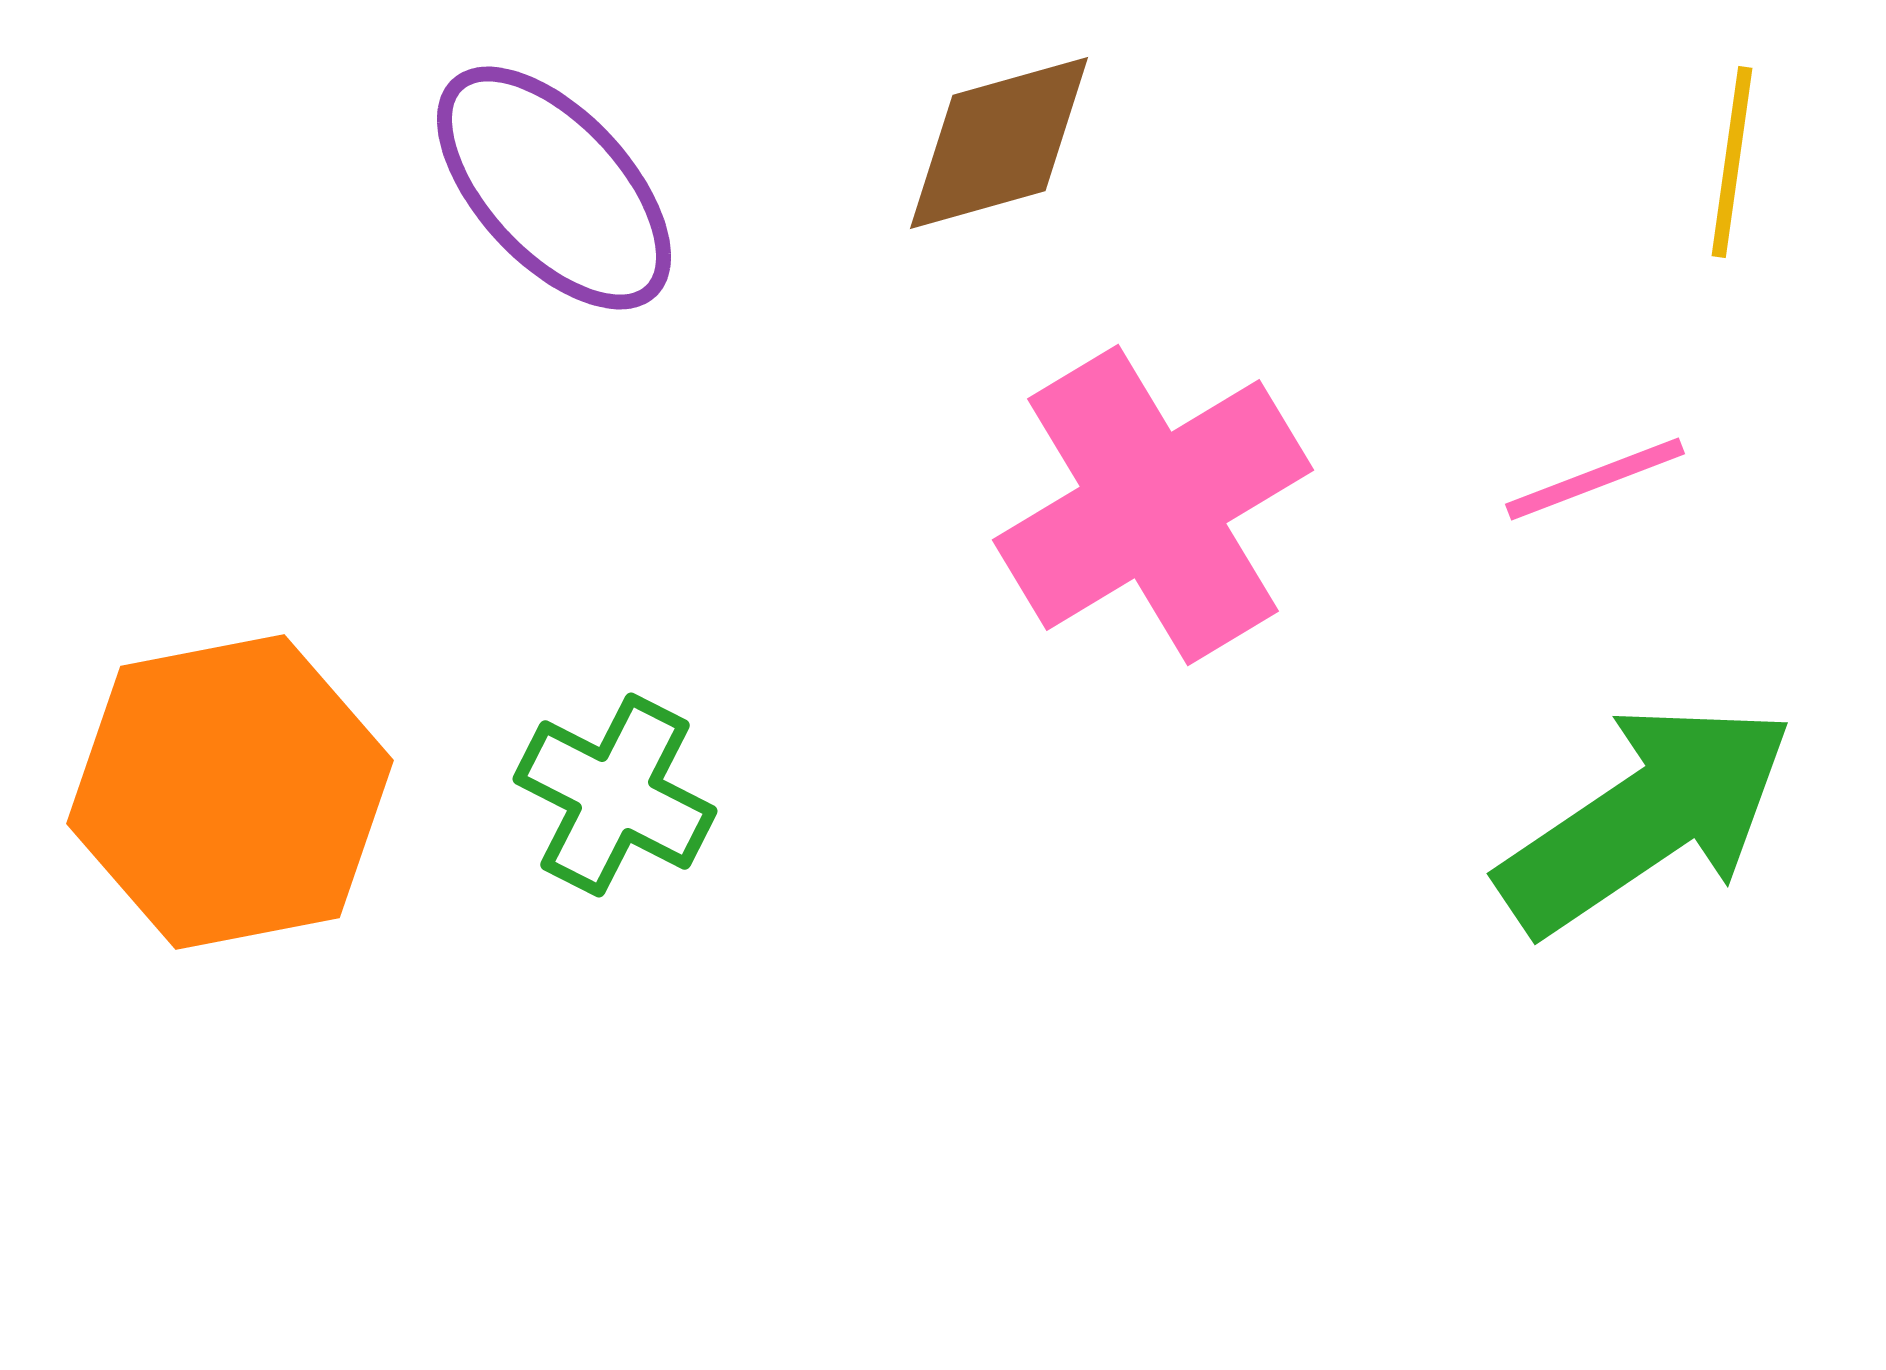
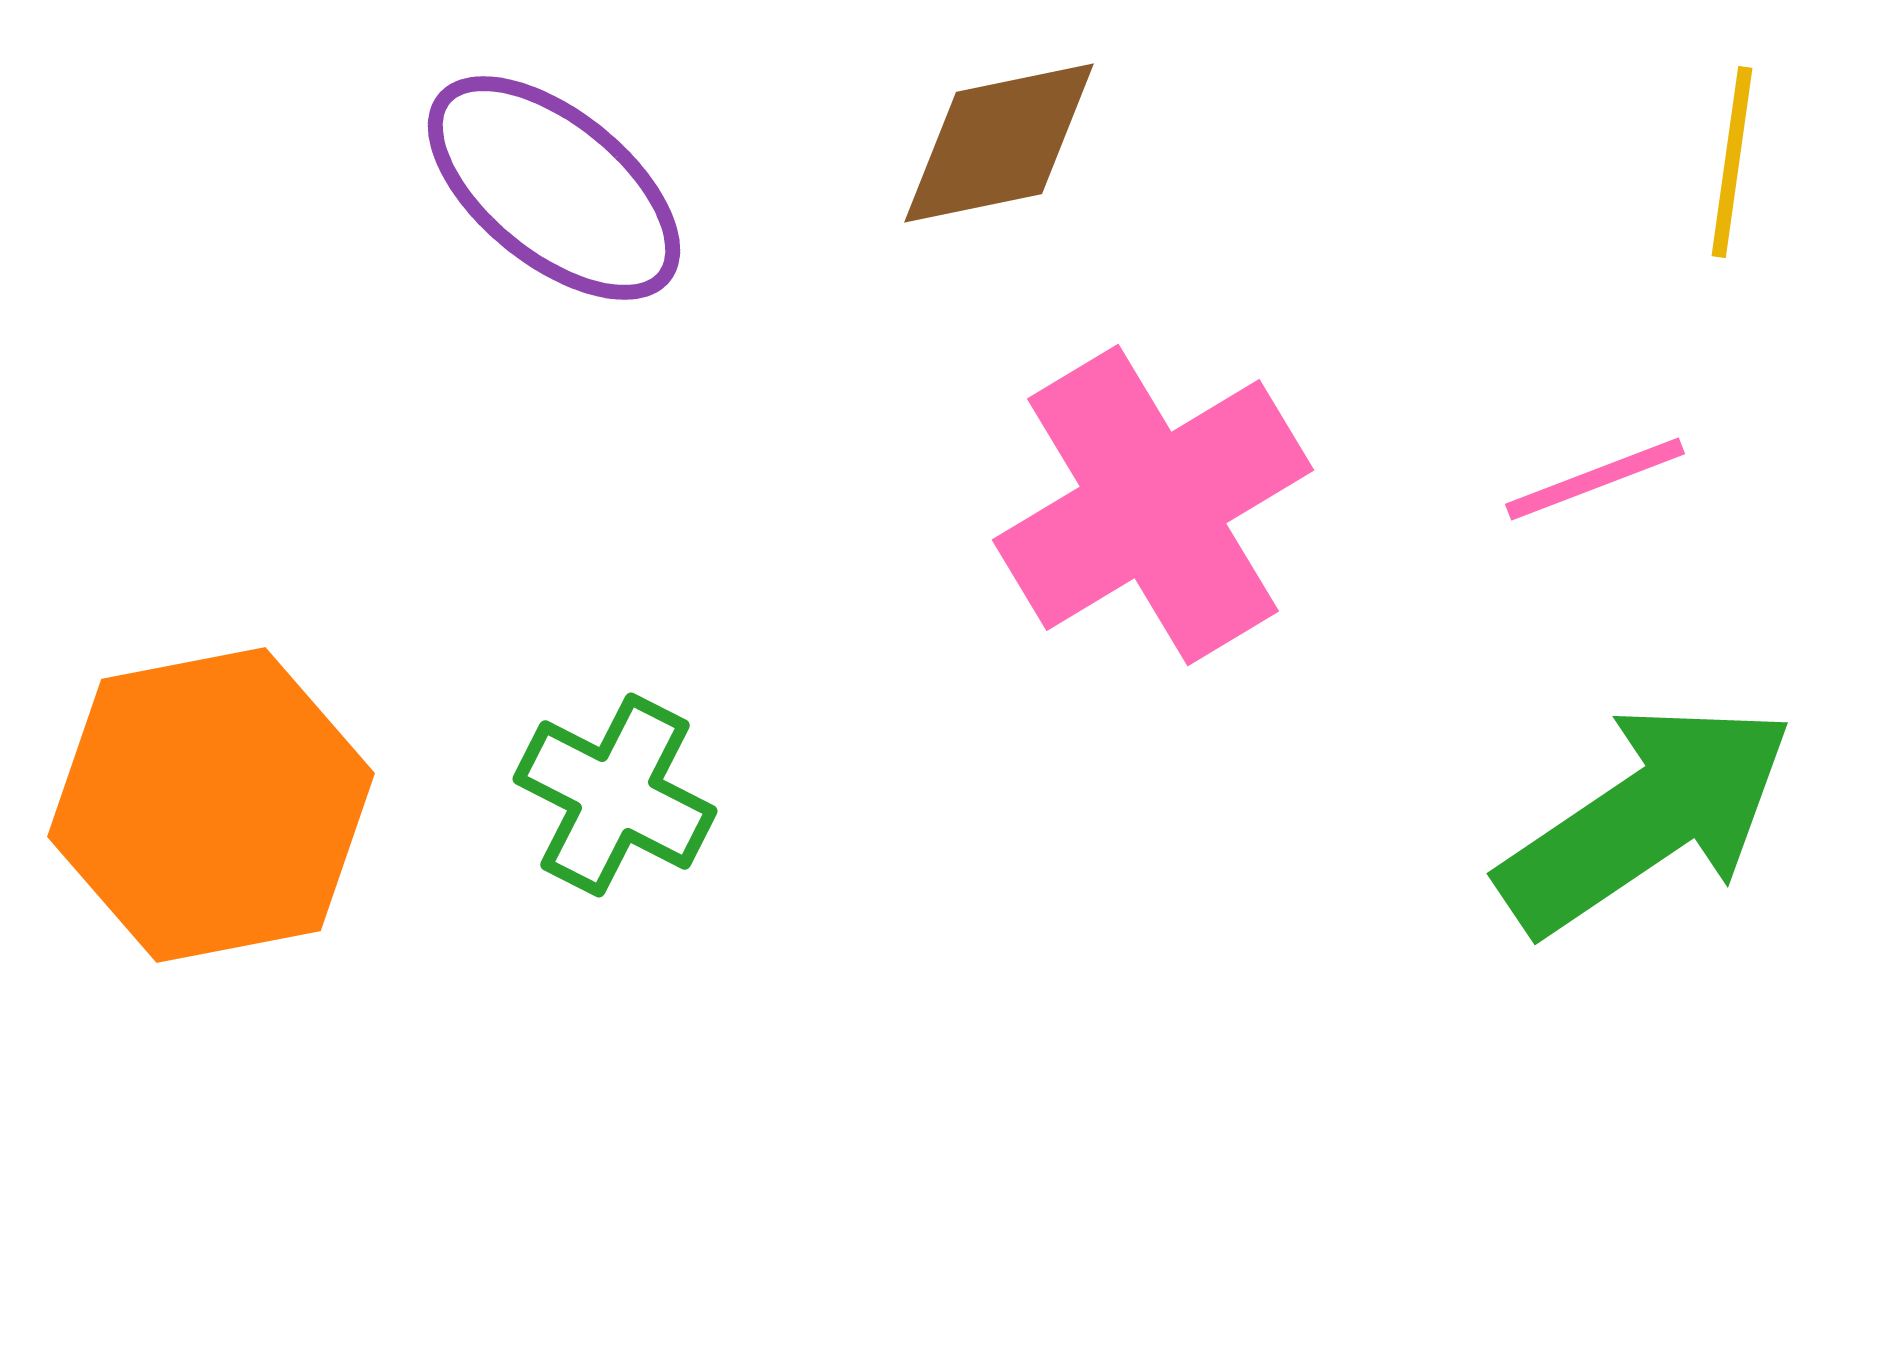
brown diamond: rotated 4 degrees clockwise
purple ellipse: rotated 8 degrees counterclockwise
orange hexagon: moved 19 px left, 13 px down
